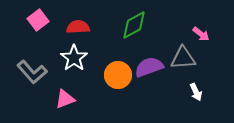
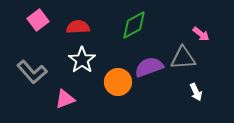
white star: moved 8 px right, 2 px down
orange circle: moved 7 px down
